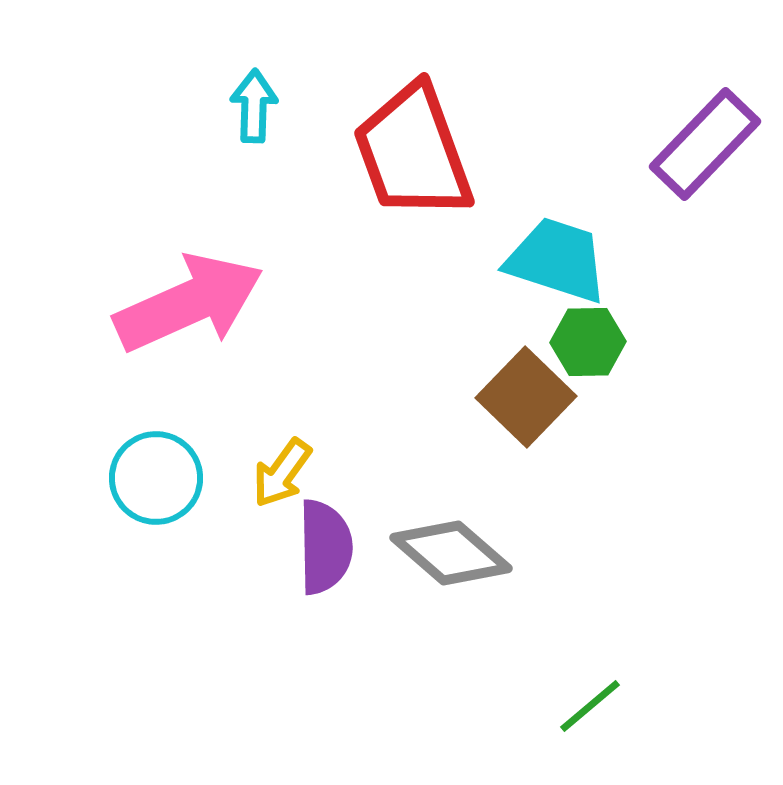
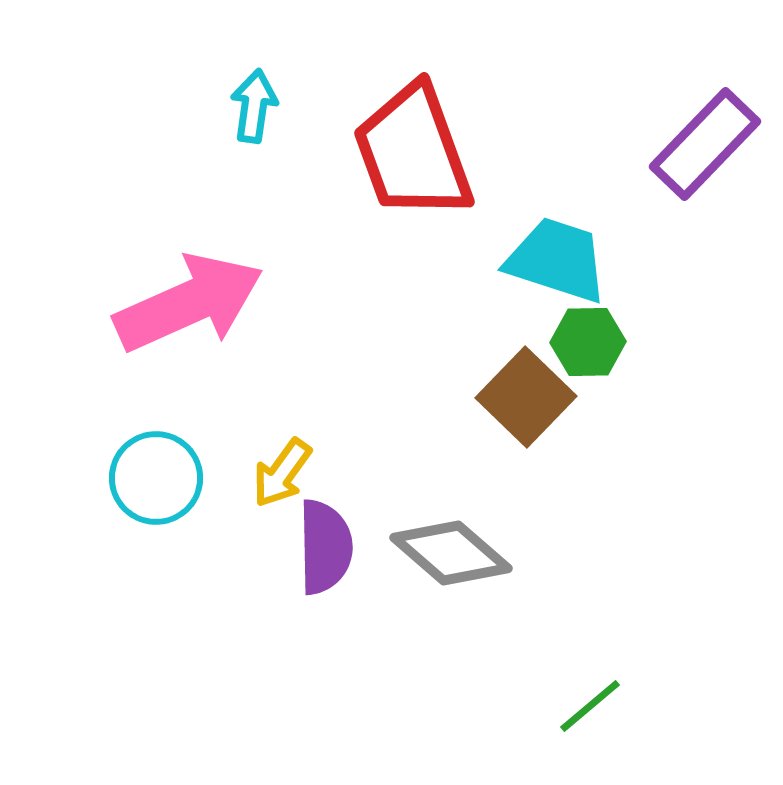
cyan arrow: rotated 6 degrees clockwise
